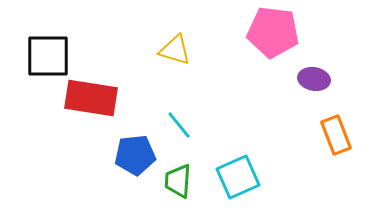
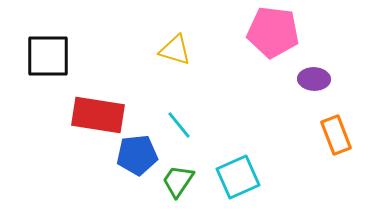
purple ellipse: rotated 8 degrees counterclockwise
red rectangle: moved 7 px right, 17 px down
blue pentagon: moved 2 px right
green trapezoid: rotated 30 degrees clockwise
